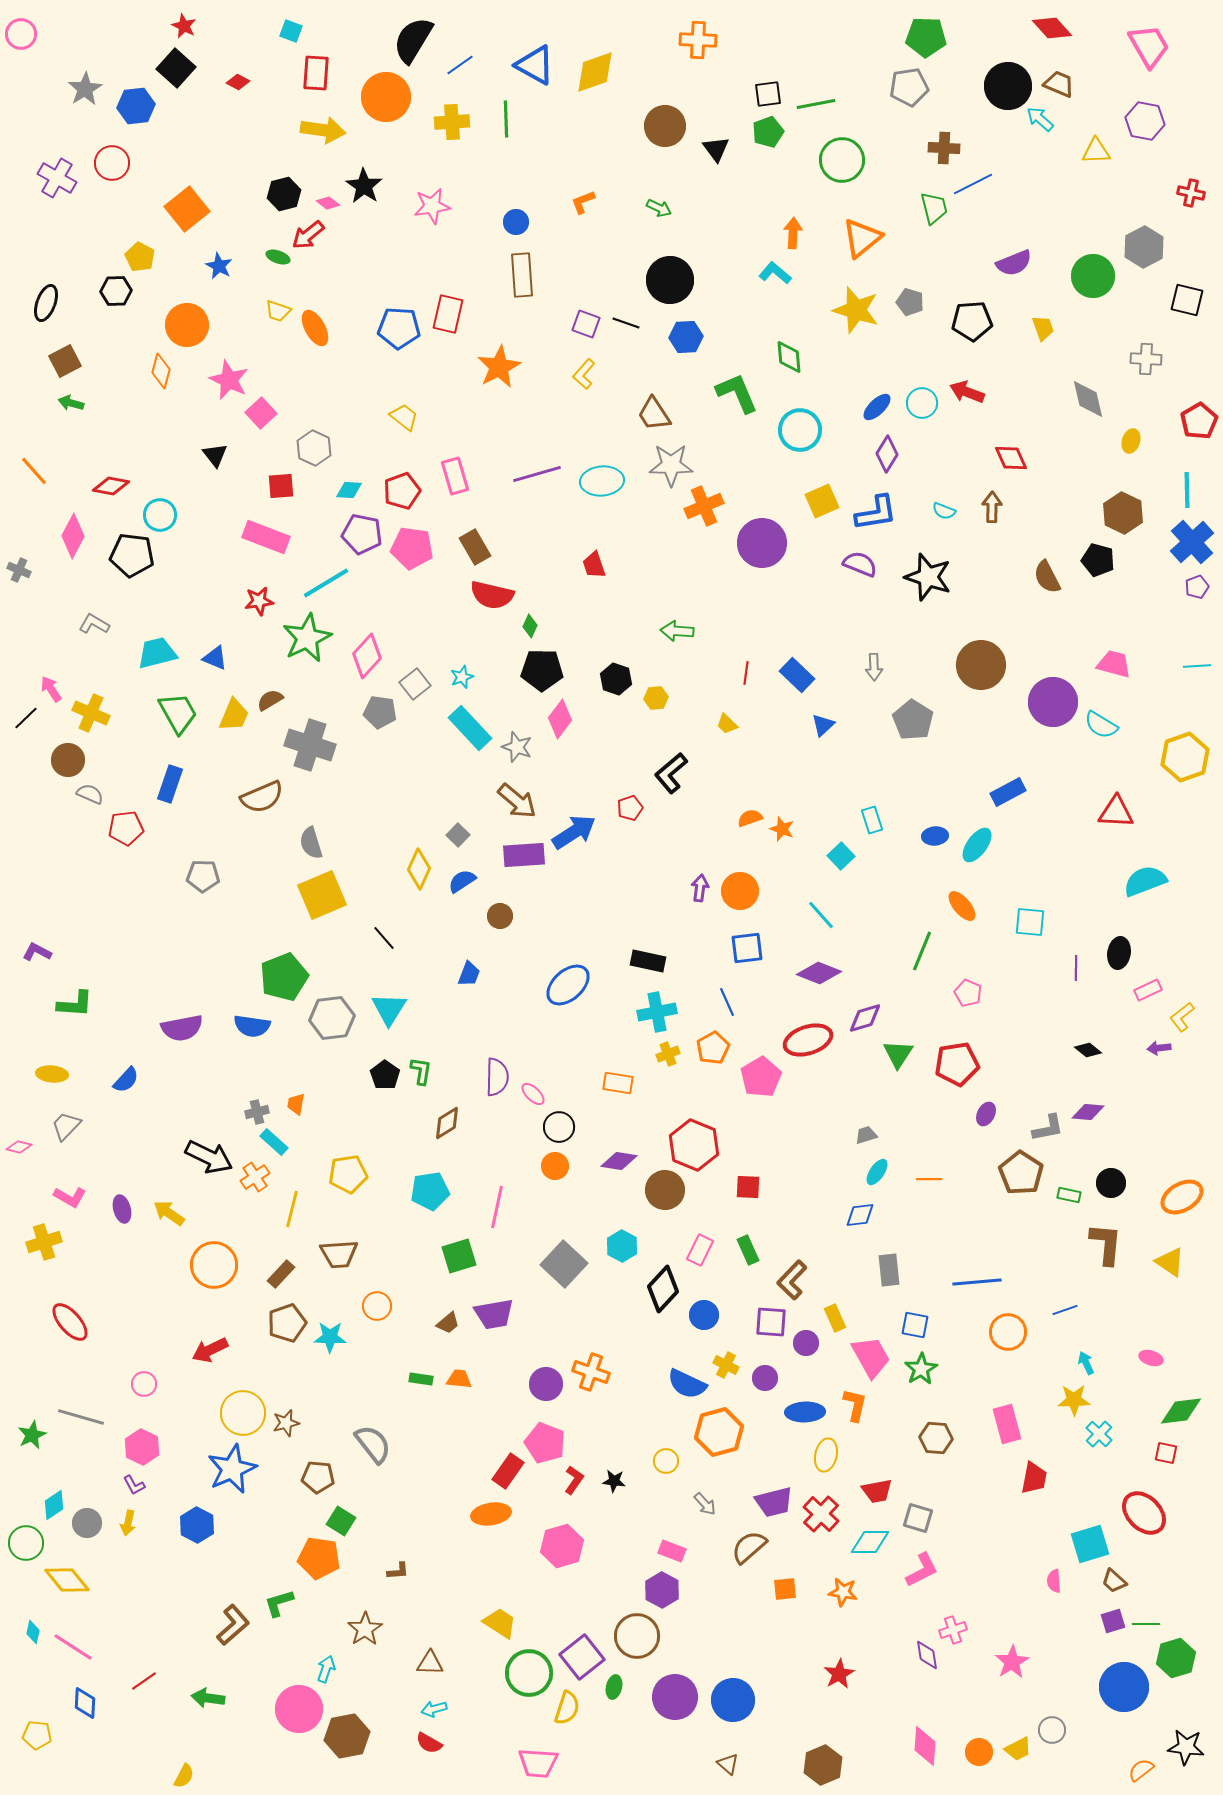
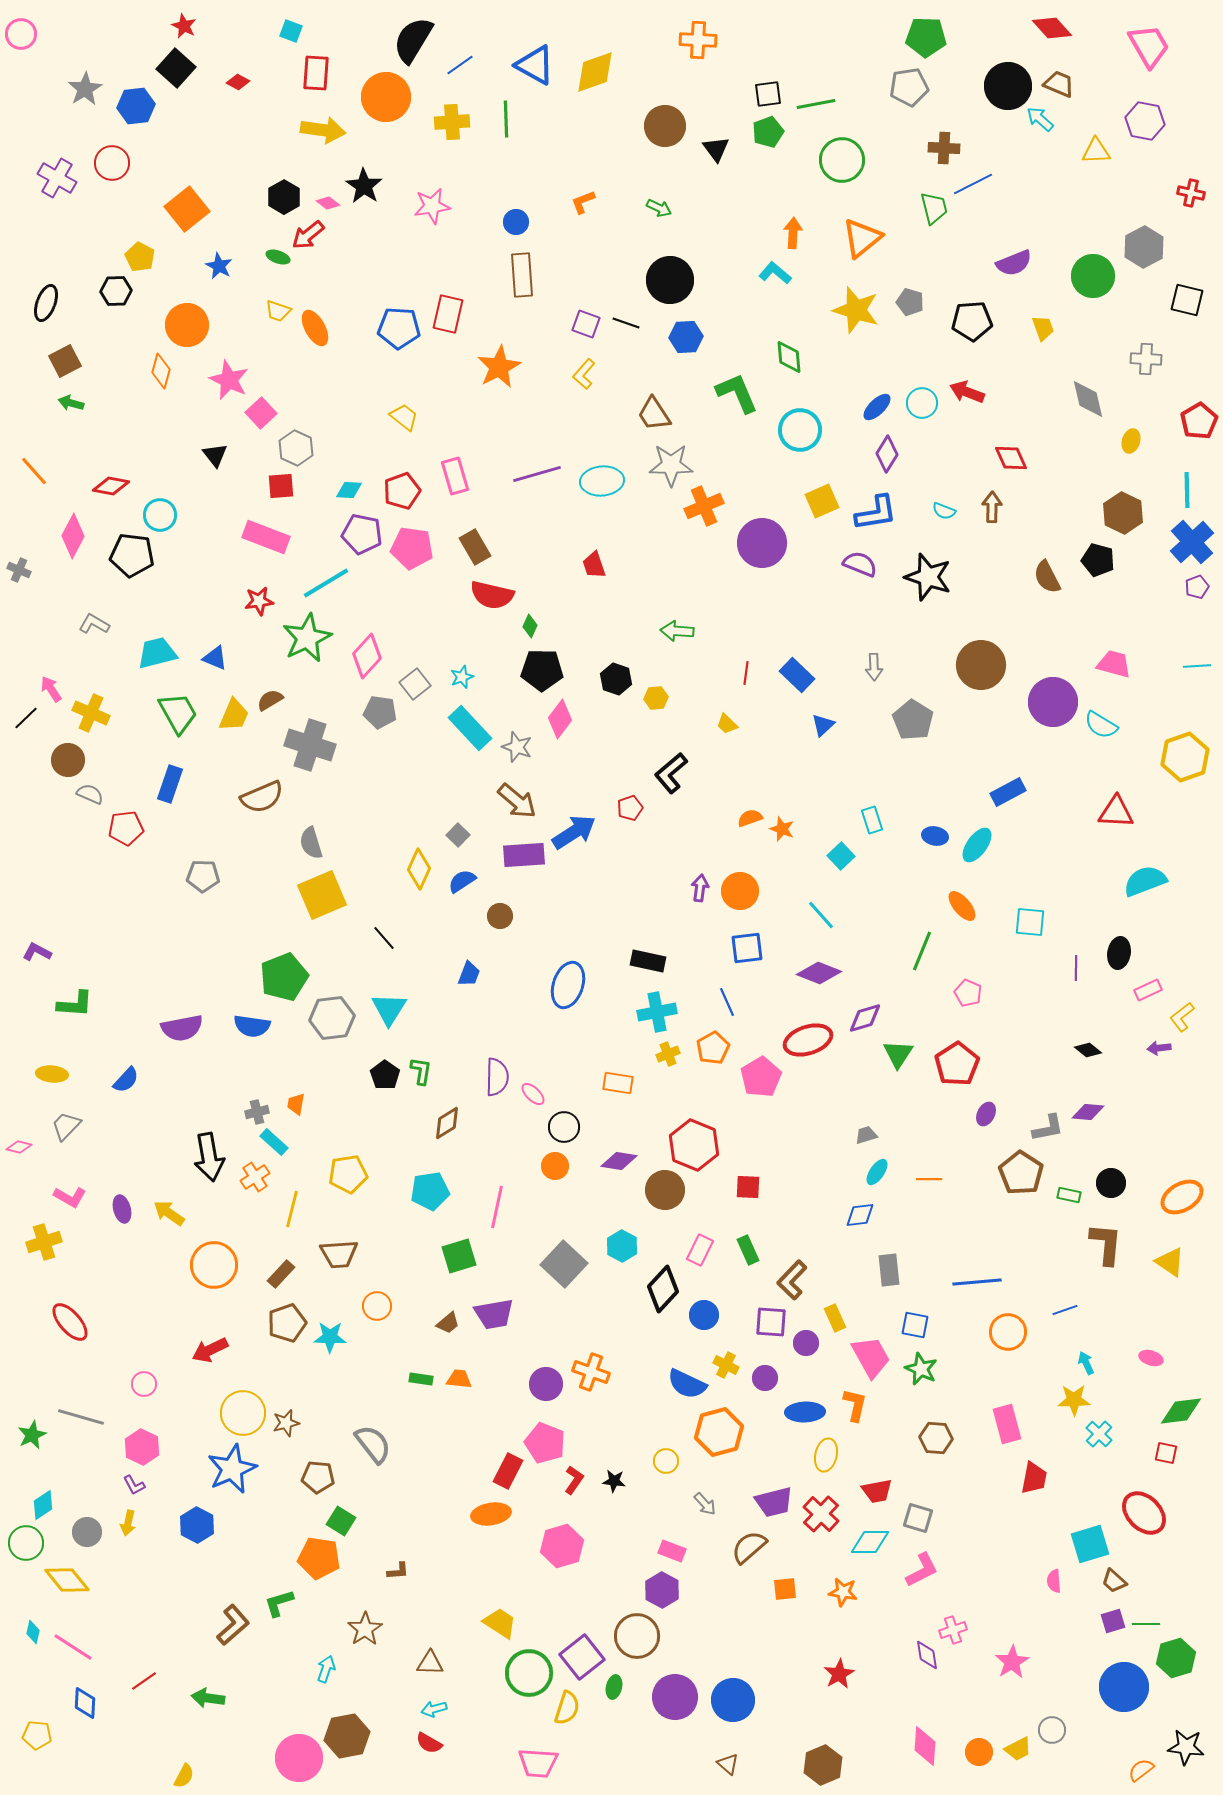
black hexagon at (284, 194): moved 3 px down; rotated 16 degrees counterclockwise
gray hexagon at (314, 448): moved 18 px left
blue ellipse at (935, 836): rotated 15 degrees clockwise
blue ellipse at (568, 985): rotated 30 degrees counterclockwise
red pentagon at (957, 1064): rotated 24 degrees counterclockwise
black circle at (559, 1127): moved 5 px right
black arrow at (209, 1157): rotated 54 degrees clockwise
green star at (921, 1369): rotated 16 degrees counterclockwise
red rectangle at (508, 1471): rotated 8 degrees counterclockwise
cyan diamond at (54, 1505): moved 11 px left
gray circle at (87, 1523): moved 9 px down
pink circle at (299, 1709): moved 49 px down
